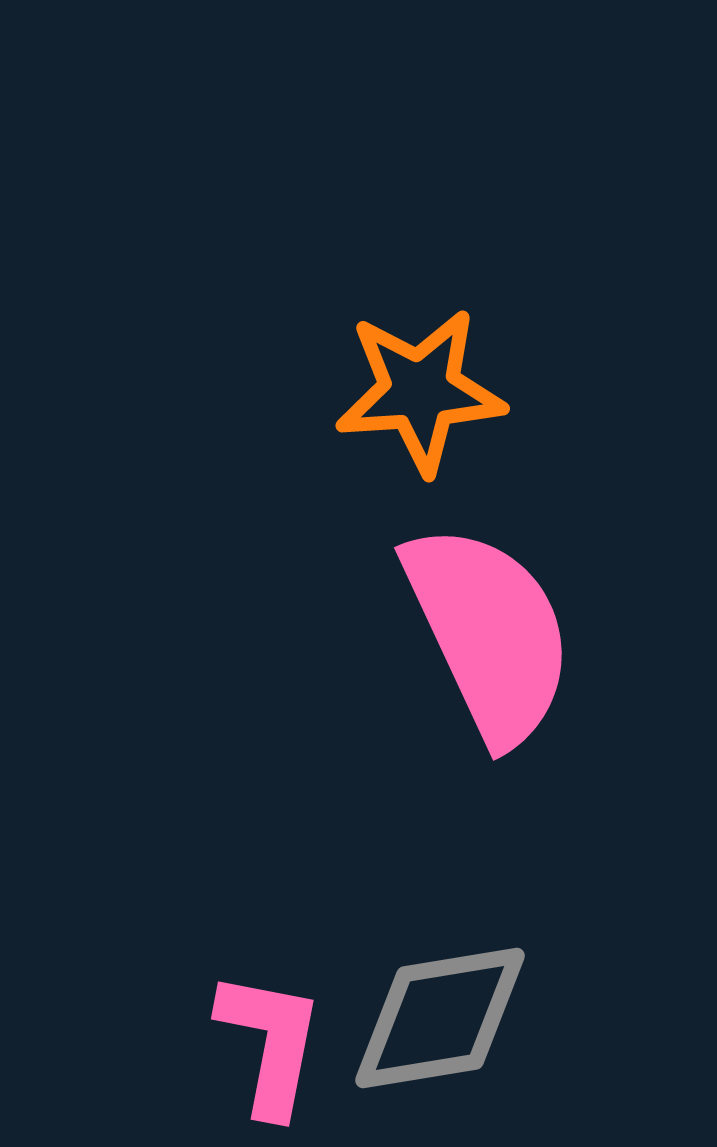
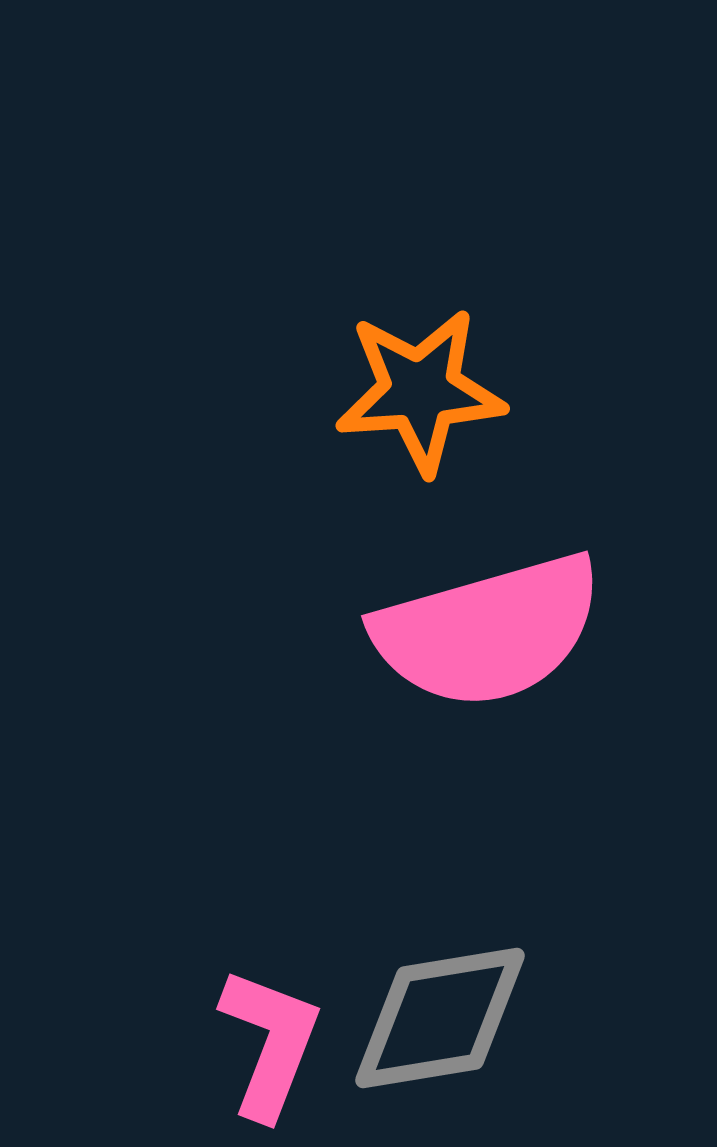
pink semicircle: moved 1 px left, 2 px up; rotated 99 degrees clockwise
pink L-shape: rotated 10 degrees clockwise
